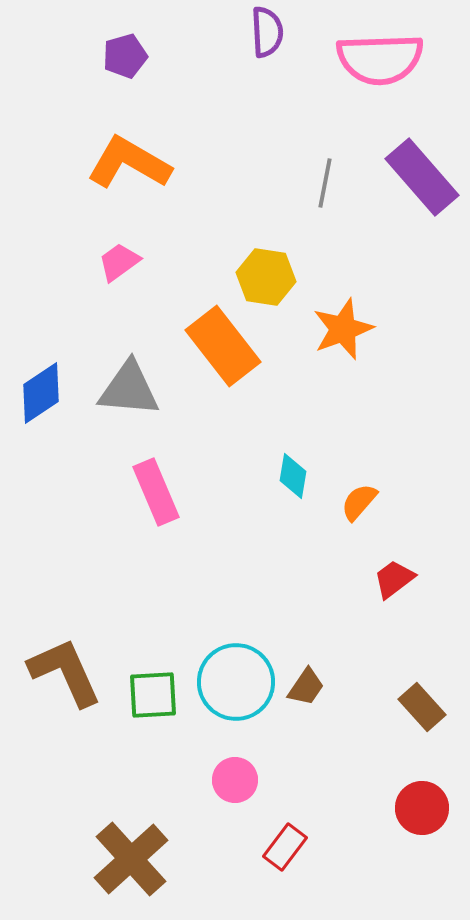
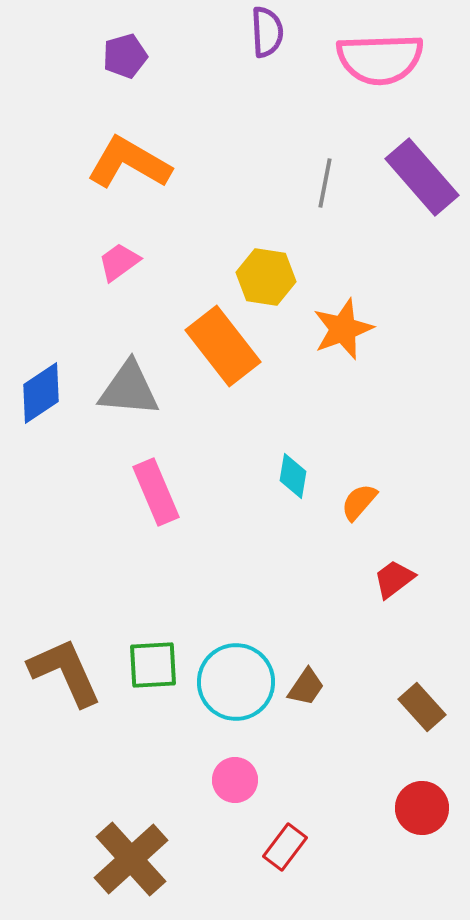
green square: moved 30 px up
